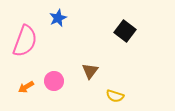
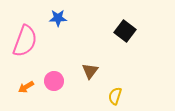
blue star: rotated 24 degrees clockwise
yellow semicircle: rotated 90 degrees clockwise
